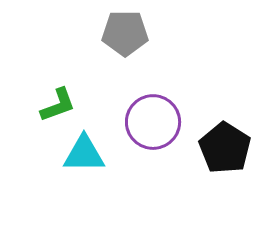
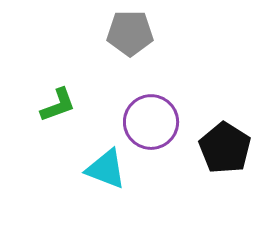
gray pentagon: moved 5 px right
purple circle: moved 2 px left
cyan triangle: moved 22 px right, 15 px down; rotated 21 degrees clockwise
